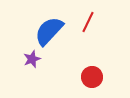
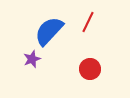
red circle: moved 2 px left, 8 px up
